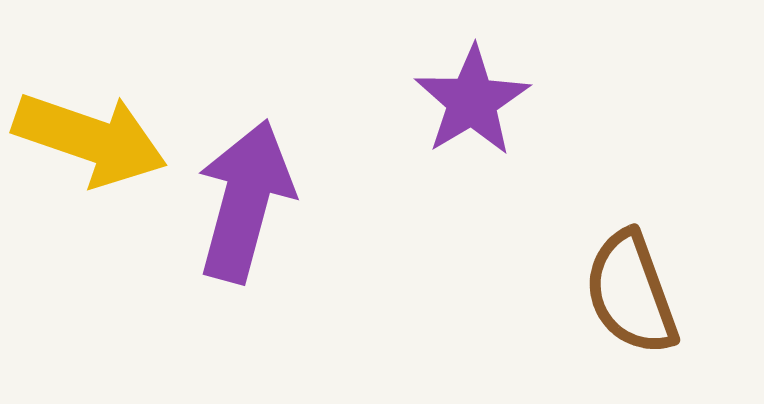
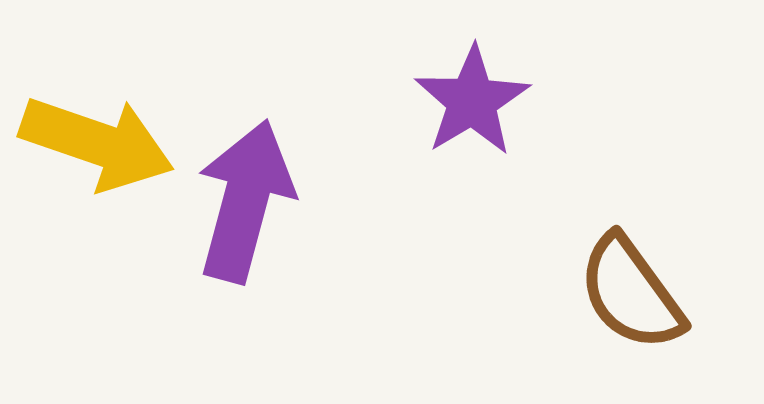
yellow arrow: moved 7 px right, 4 px down
brown semicircle: rotated 16 degrees counterclockwise
